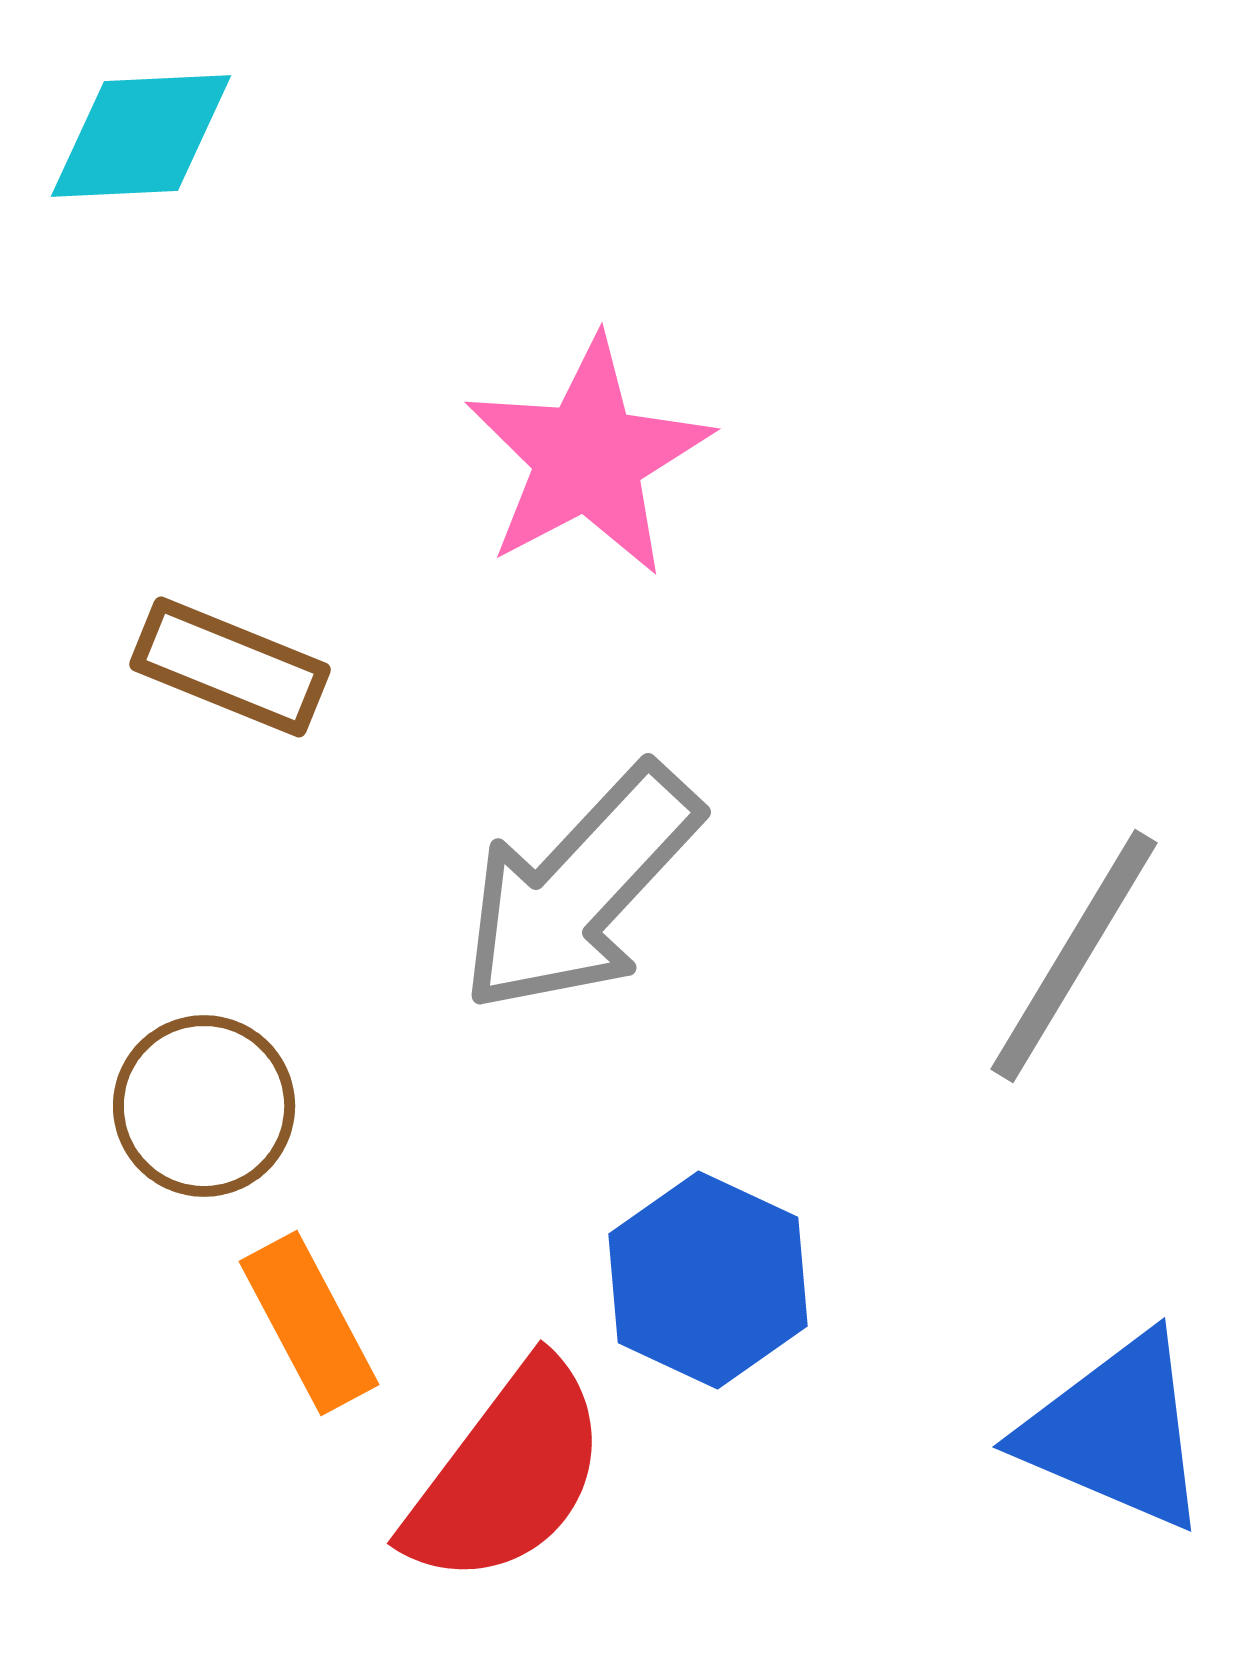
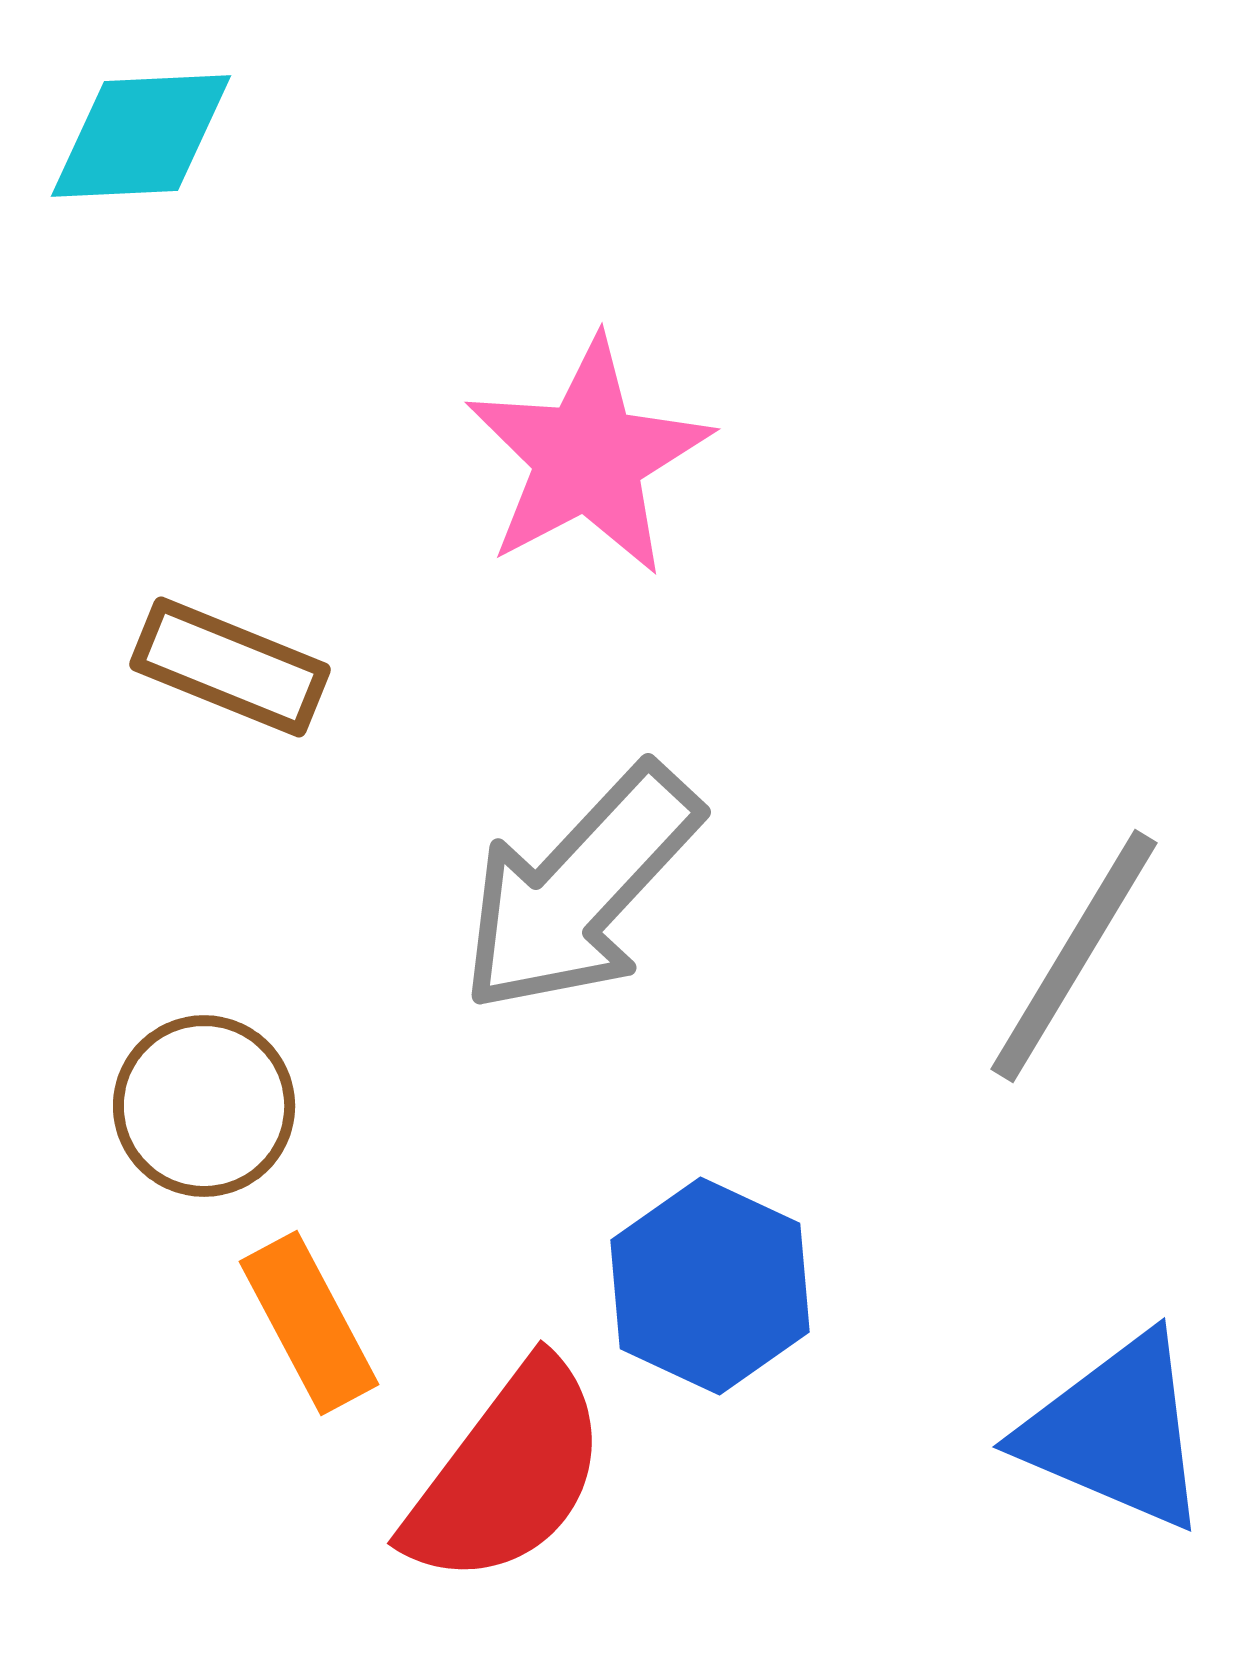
blue hexagon: moved 2 px right, 6 px down
